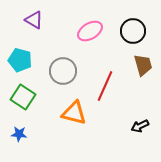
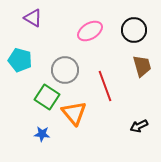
purple triangle: moved 1 px left, 2 px up
black circle: moved 1 px right, 1 px up
brown trapezoid: moved 1 px left, 1 px down
gray circle: moved 2 px right, 1 px up
red line: rotated 44 degrees counterclockwise
green square: moved 24 px right
orange triangle: rotated 36 degrees clockwise
black arrow: moved 1 px left
blue star: moved 23 px right
